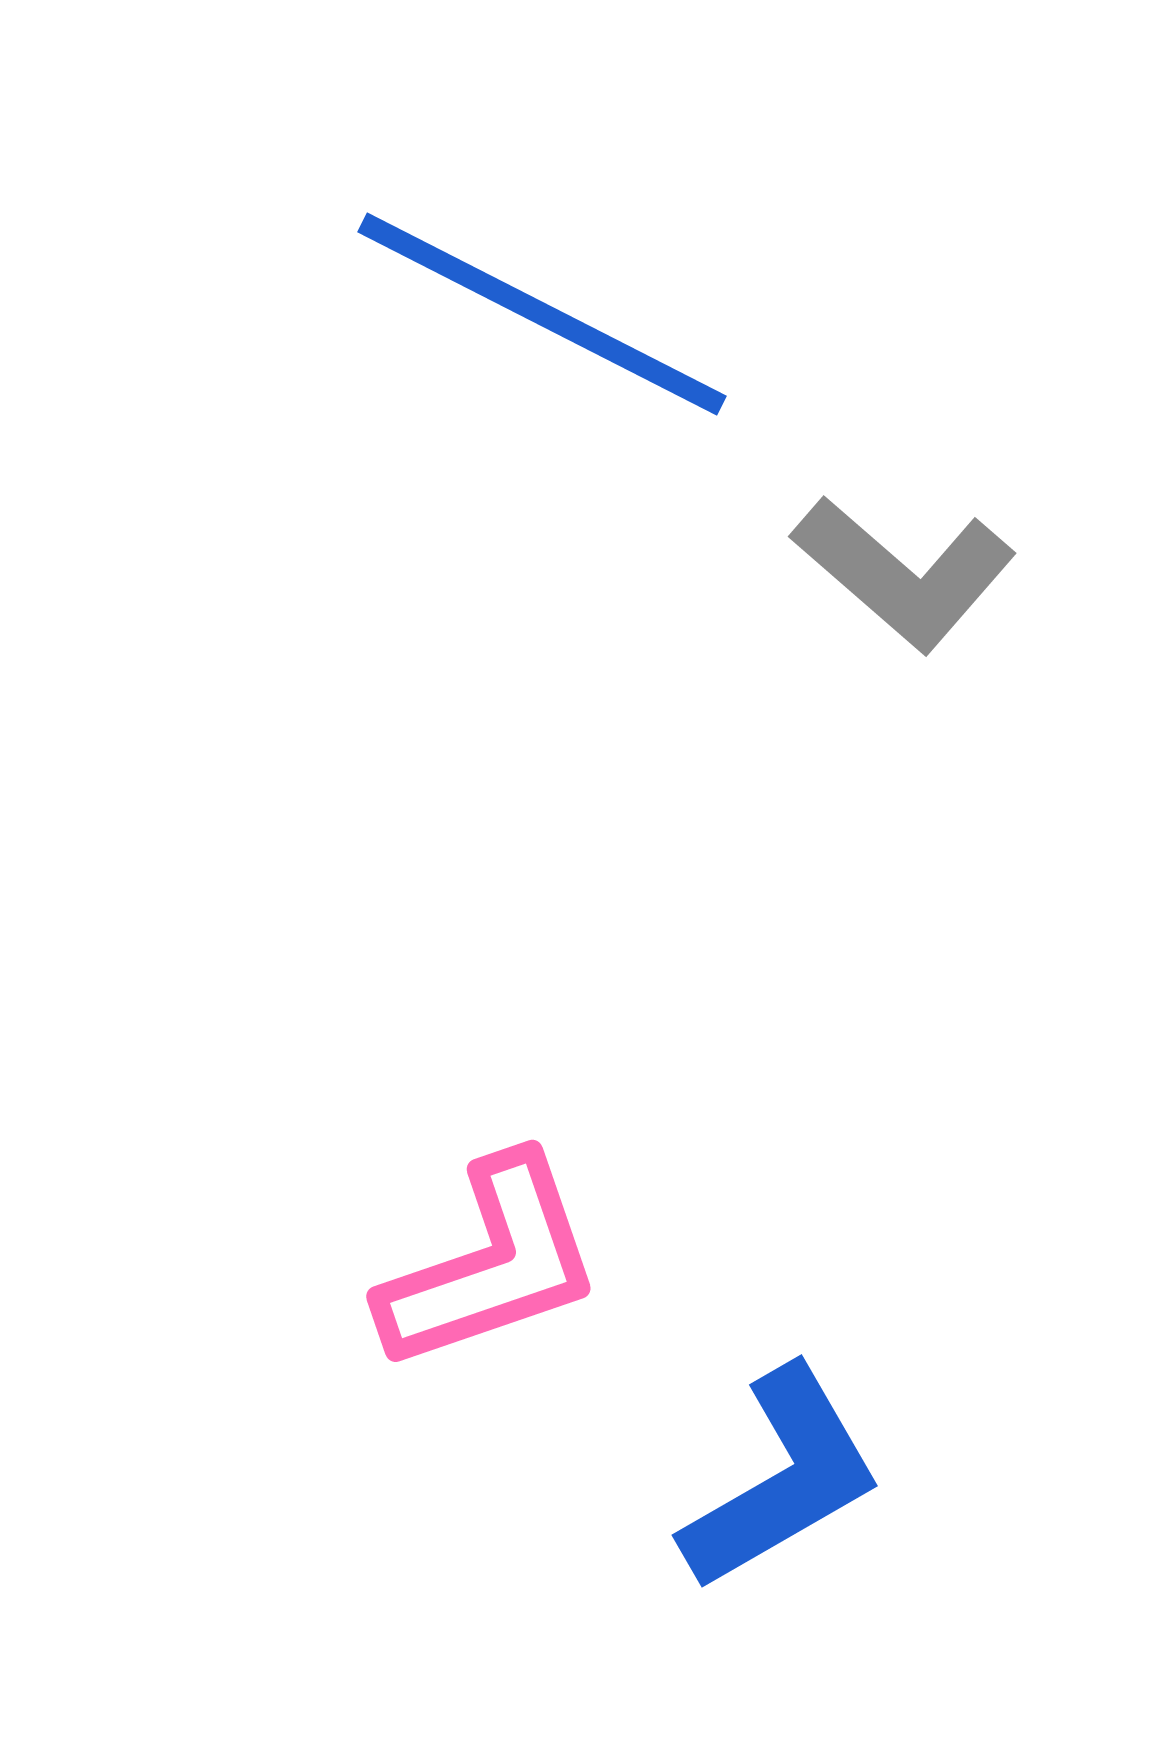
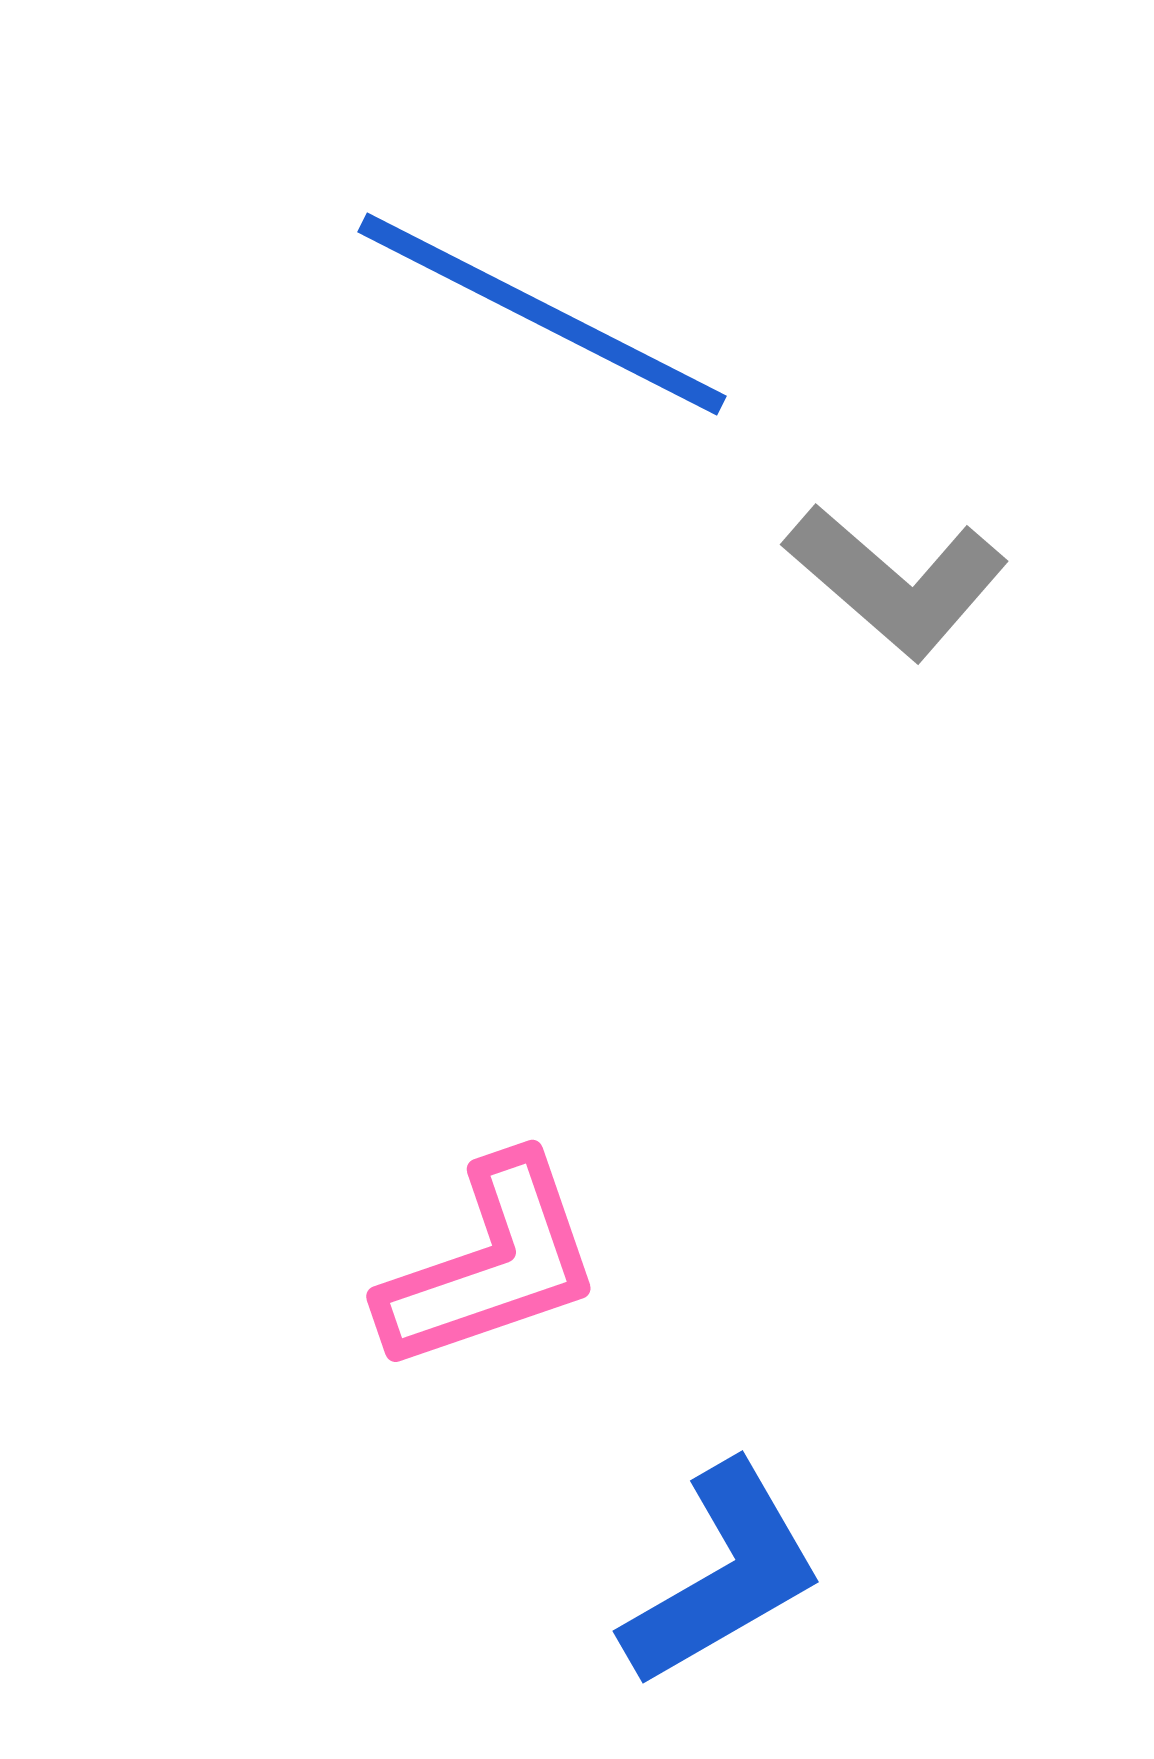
gray L-shape: moved 8 px left, 8 px down
blue L-shape: moved 59 px left, 96 px down
